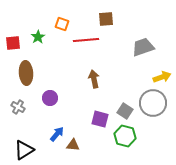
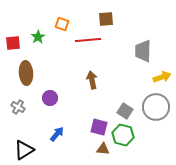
red line: moved 2 px right
gray trapezoid: moved 4 px down; rotated 70 degrees counterclockwise
brown arrow: moved 2 px left, 1 px down
gray circle: moved 3 px right, 4 px down
purple square: moved 1 px left, 8 px down
green hexagon: moved 2 px left, 1 px up
brown triangle: moved 30 px right, 4 px down
